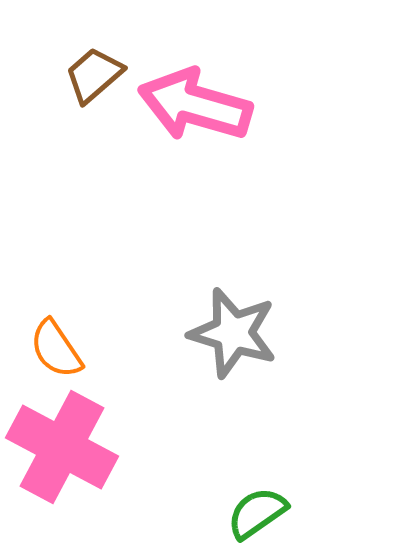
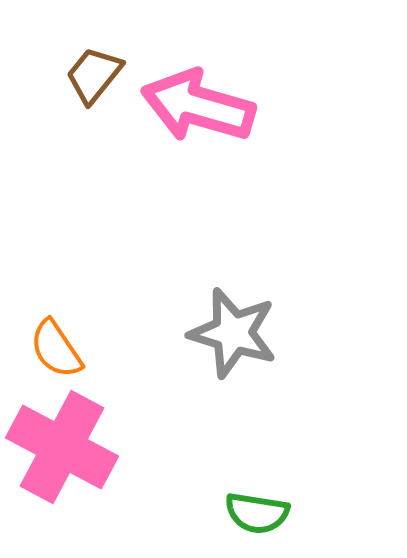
brown trapezoid: rotated 10 degrees counterclockwise
pink arrow: moved 3 px right, 1 px down
green semicircle: rotated 136 degrees counterclockwise
